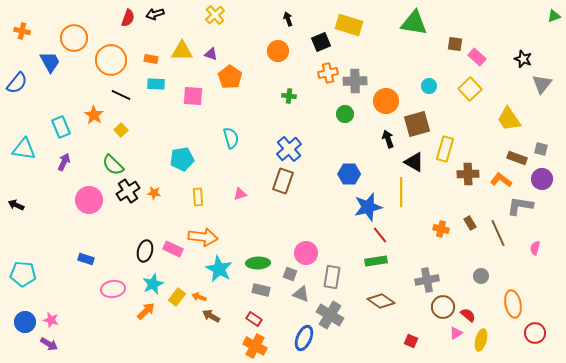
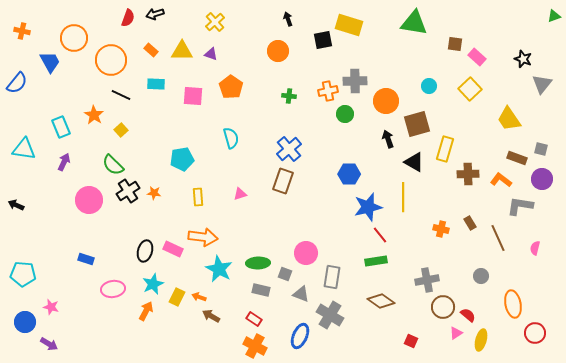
yellow cross at (215, 15): moved 7 px down
black square at (321, 42): moved 2 px right, 2 px up; rotated 12 degrees clockwise
orange rectangle at (151, 59): moved 9 px up; rotated 32 degrees clockwise
orange cross at (328, 73): moved 18 px down
orange pentagon at (230, 77): moved 1 px right, 10 px down
yellow line at (401, 192): moved 2 px right, 5 px down
brown line at (498, 233): moved 5 px down
gray square at (290, 274): moved 5 px left
yellow rectangle at (177, 297): rotated 12 degrees counterclockwise
orange arrow at (146, 311): rotated 18 degrees counterclockwise
pink star at (51, 320): moved 13 px up
blue ellipse at (304, 338): moved 4 px left, 2 px up
